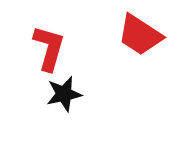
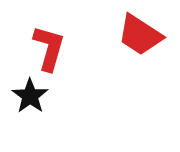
black star: moved 34 px left, 2 px down; rotated 24 degrees counterclockwise
